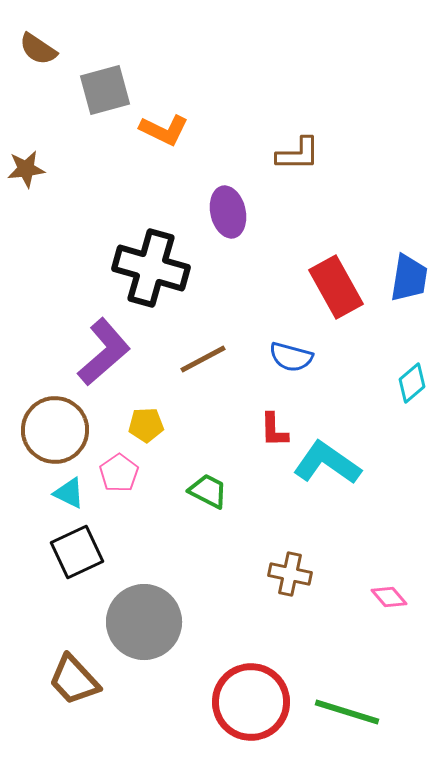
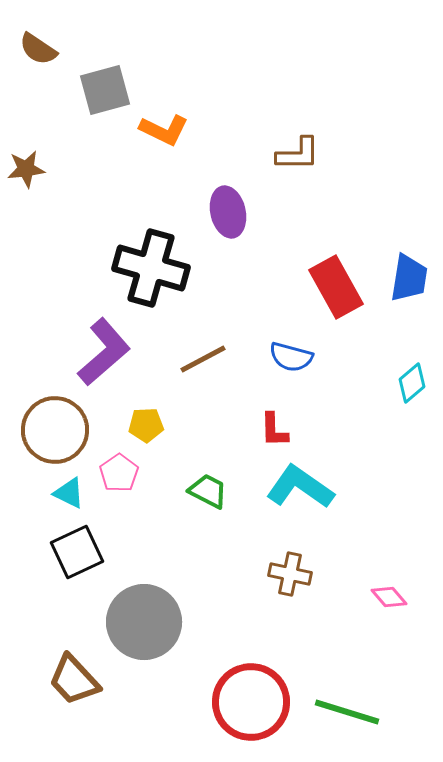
cyan L-shape: moved 27 px left, 24 px down
